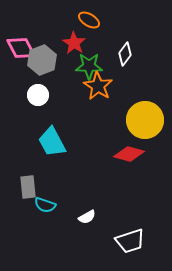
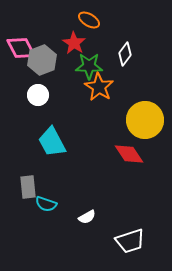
orange star: moved 1 px right, 1 px down
red diamond: rotated 40 degrees clockwise
cyan semicircle: moved 1 px right, 1 px up
